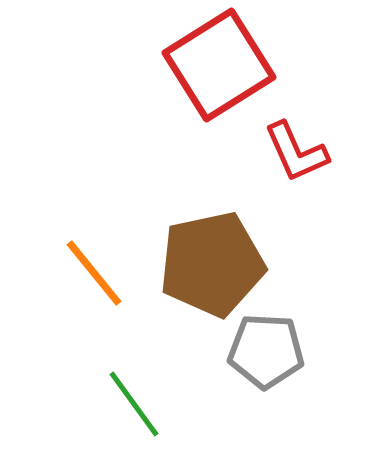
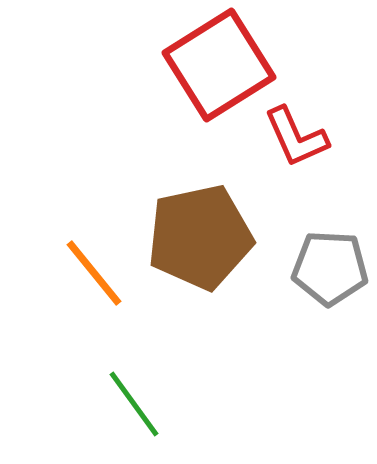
red L-shape: moved 15 px up
brown pentagon: moved 12 px left, 27 px up
gray pentagon: moved 64 px right, 83 px up
